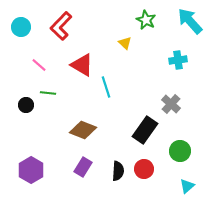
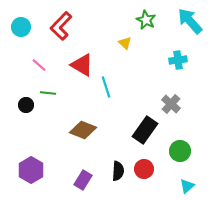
purple rectangle: moved 13 px down
